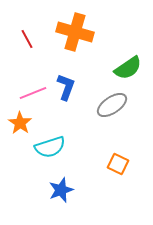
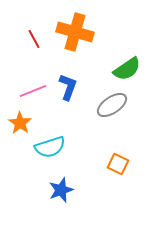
red line: moved 7 px right
green semicircle: moved 1 px left, 1 px down
blue L-shape: moved 2 px right
pink line: moved 2 px up
